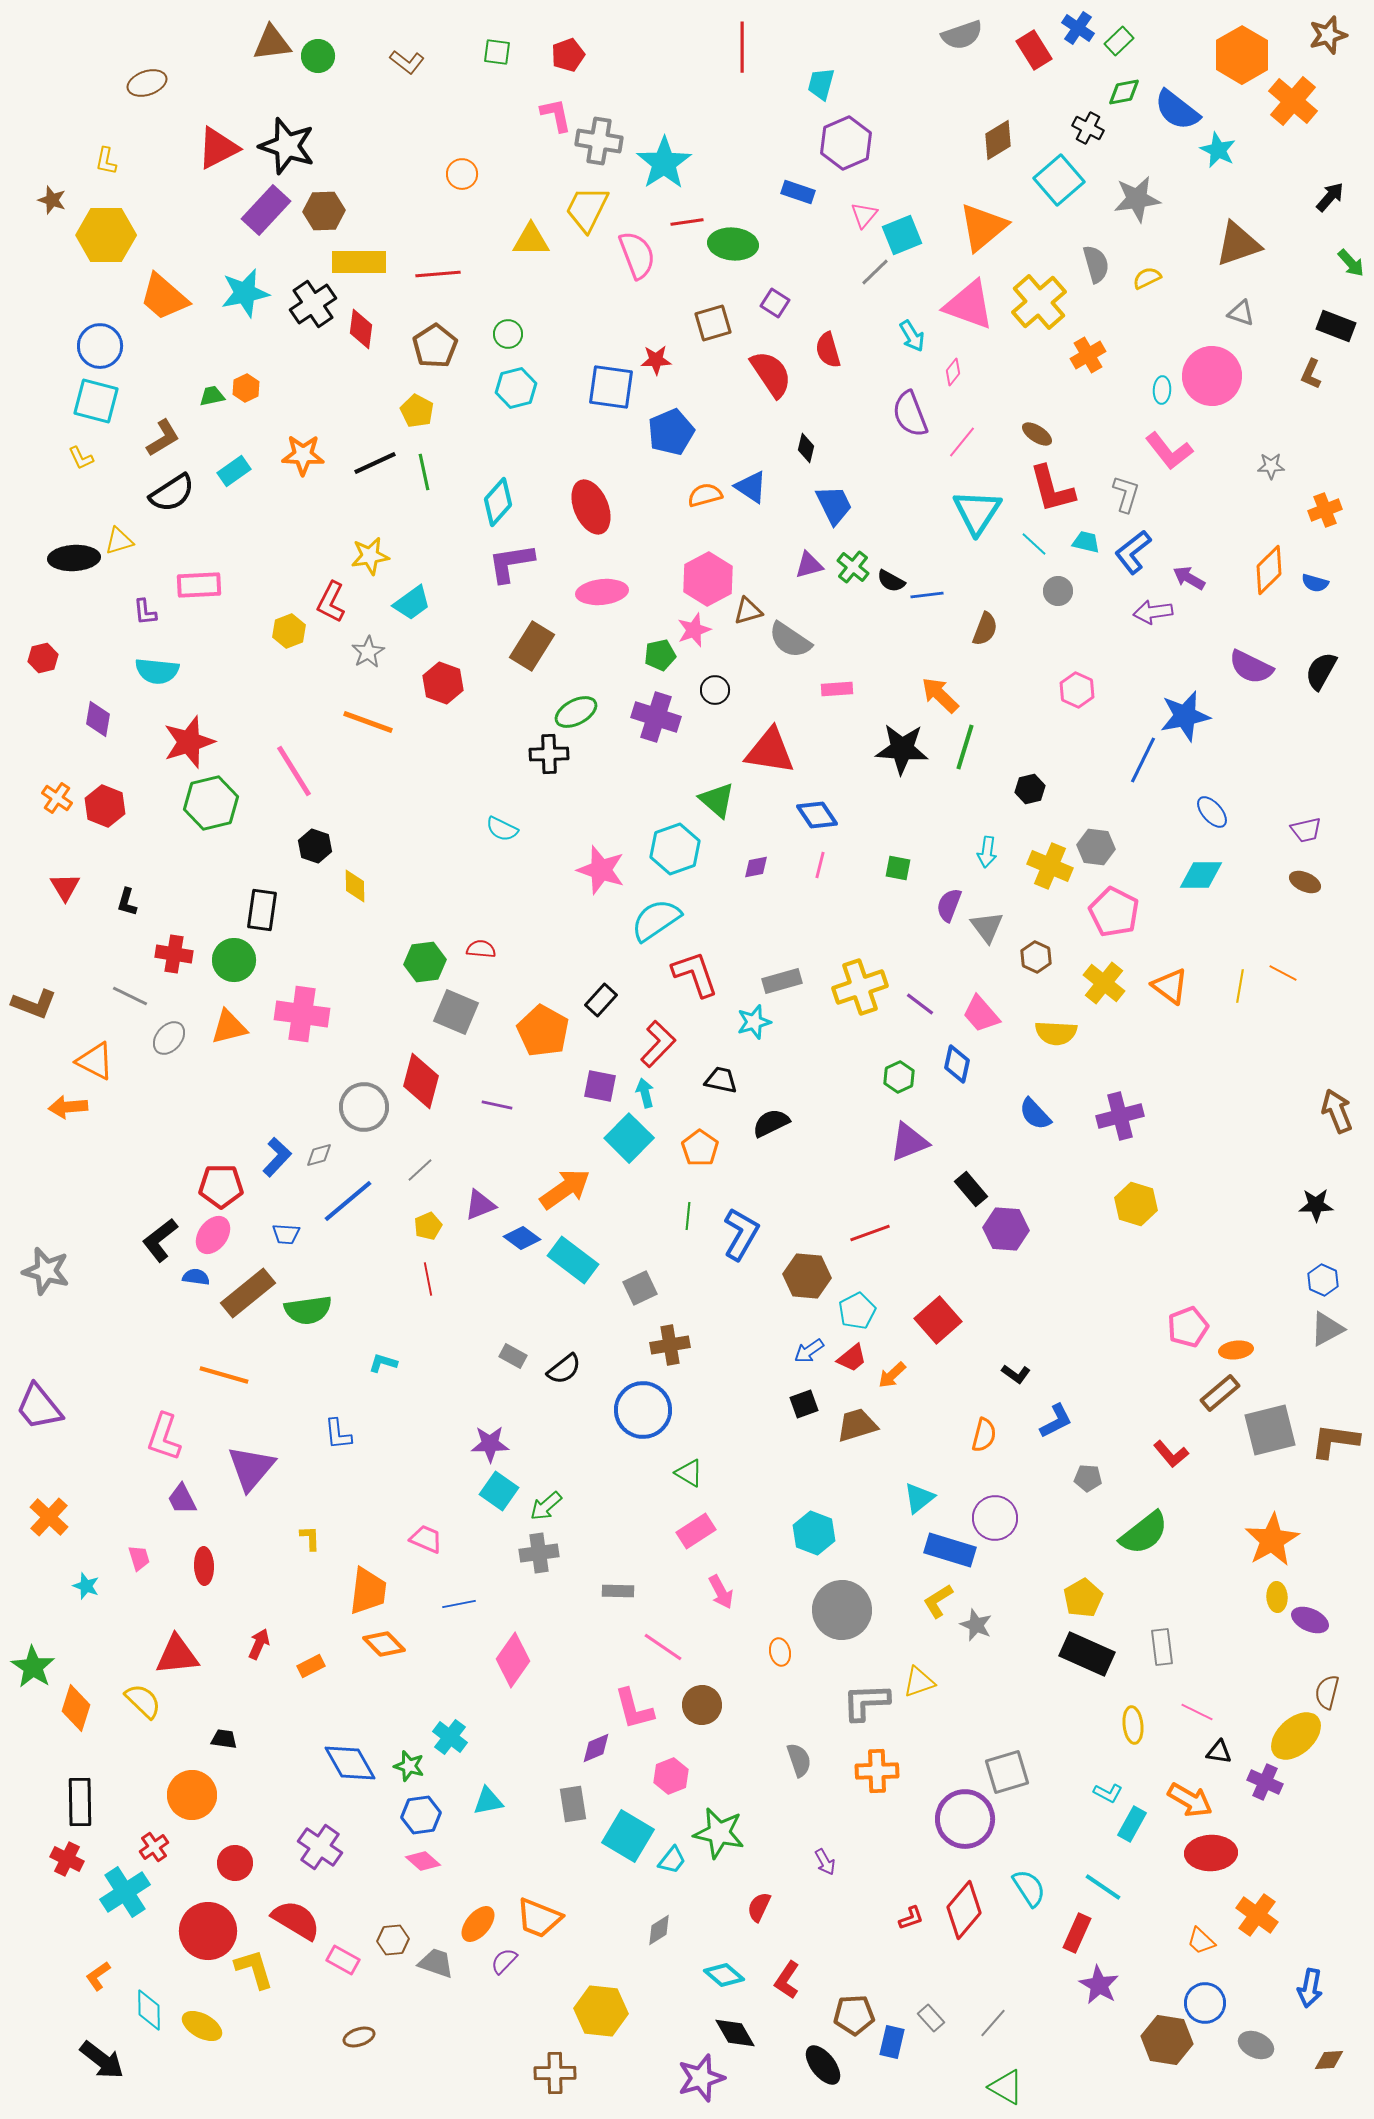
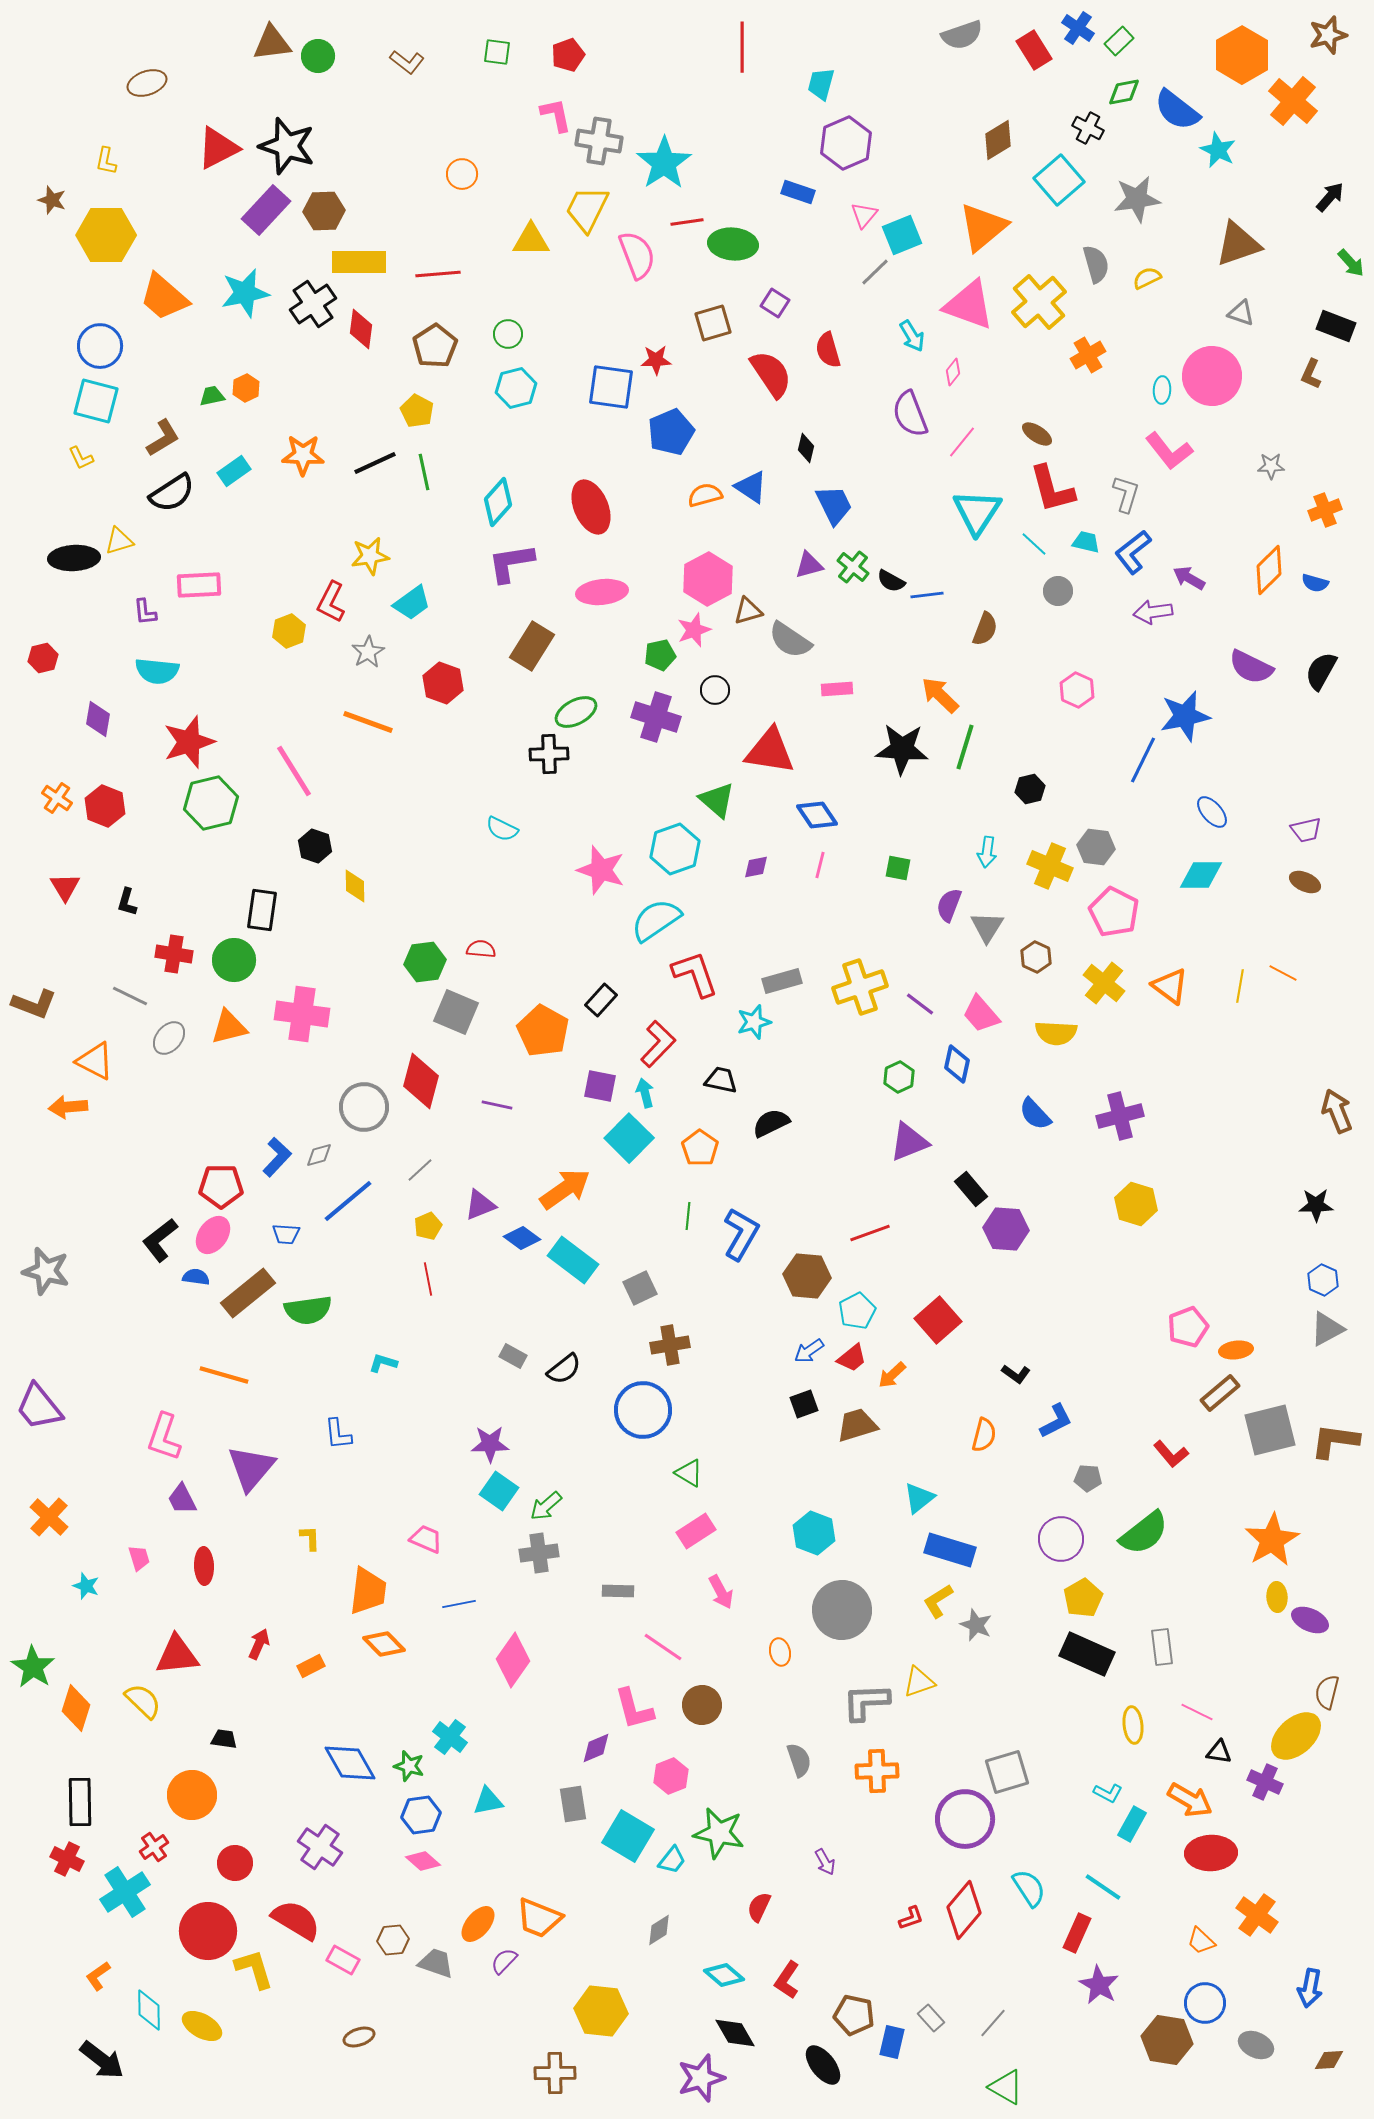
gray triangle at (987, 927): rotated 9 degrees clockwise
purple circle at (995, 1518): moved 66 px right, 21 px down
brown pentagon at (854, 2015): rotated 15 degrees clockwise
